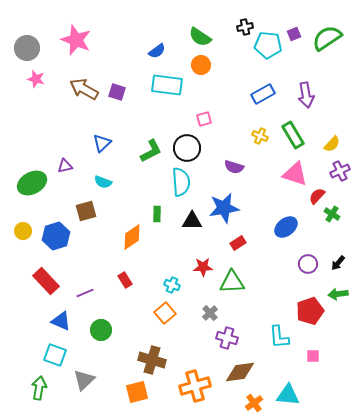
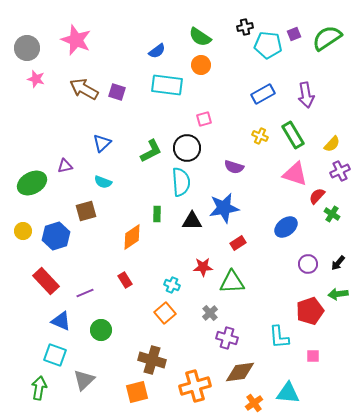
cyan triangle at (288, 395): moved 2 px up
